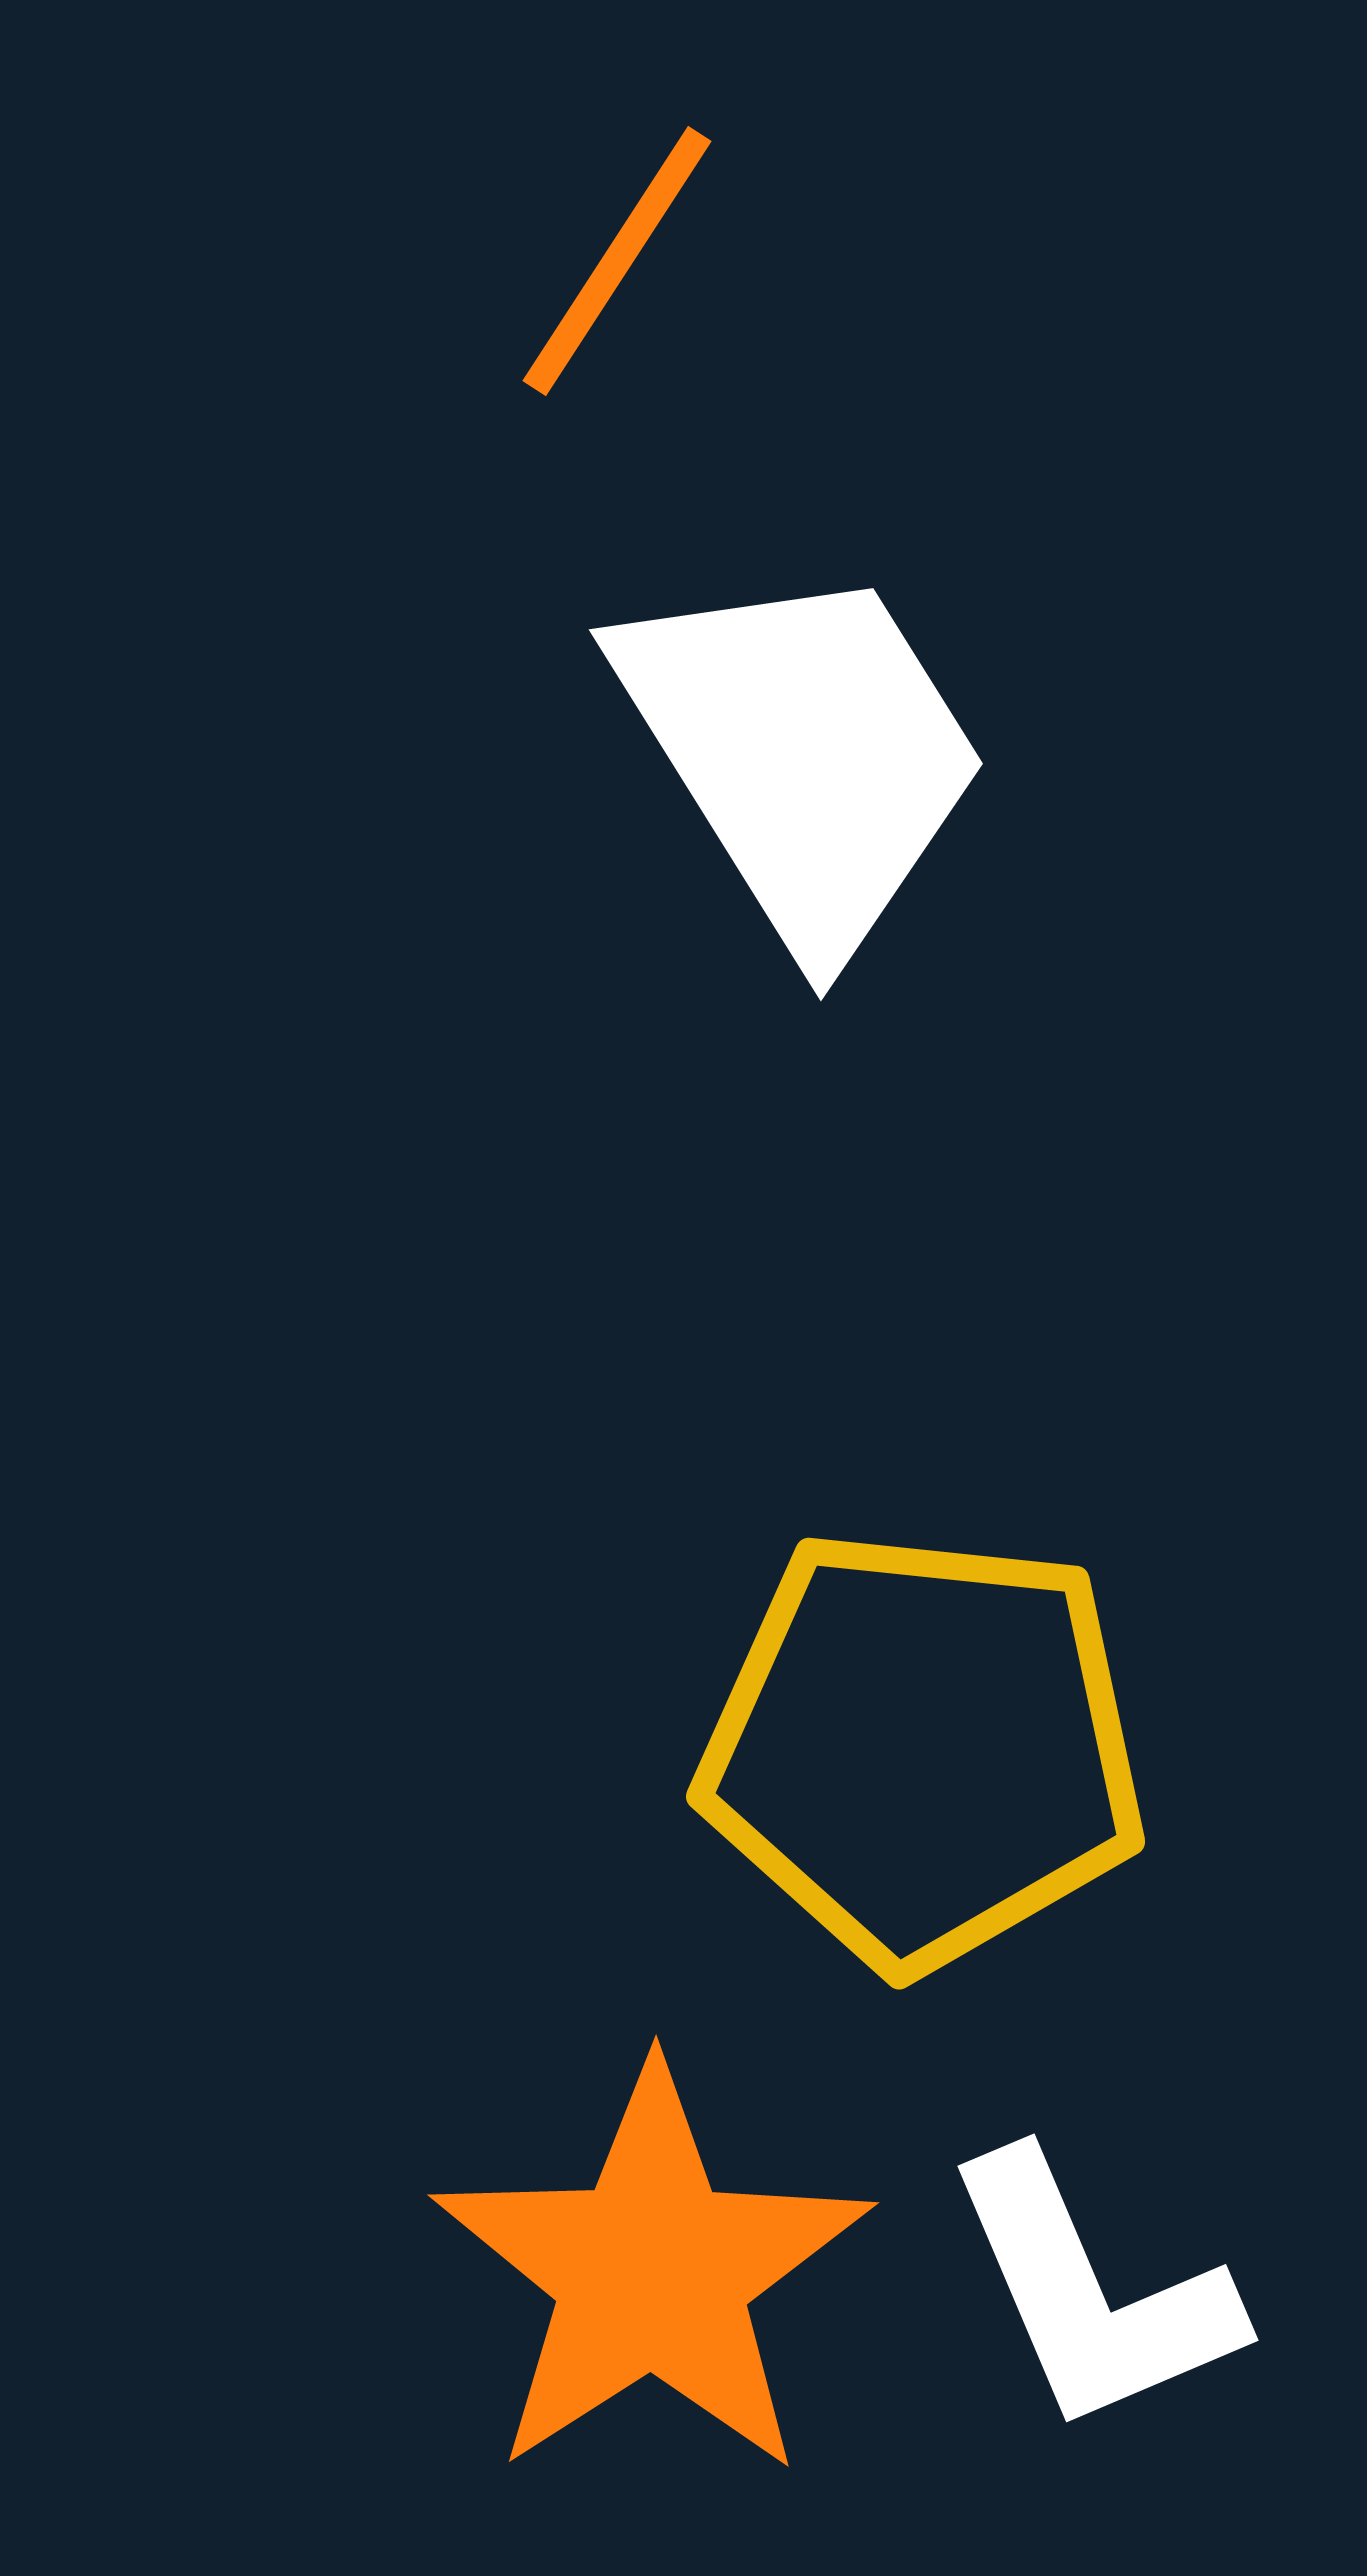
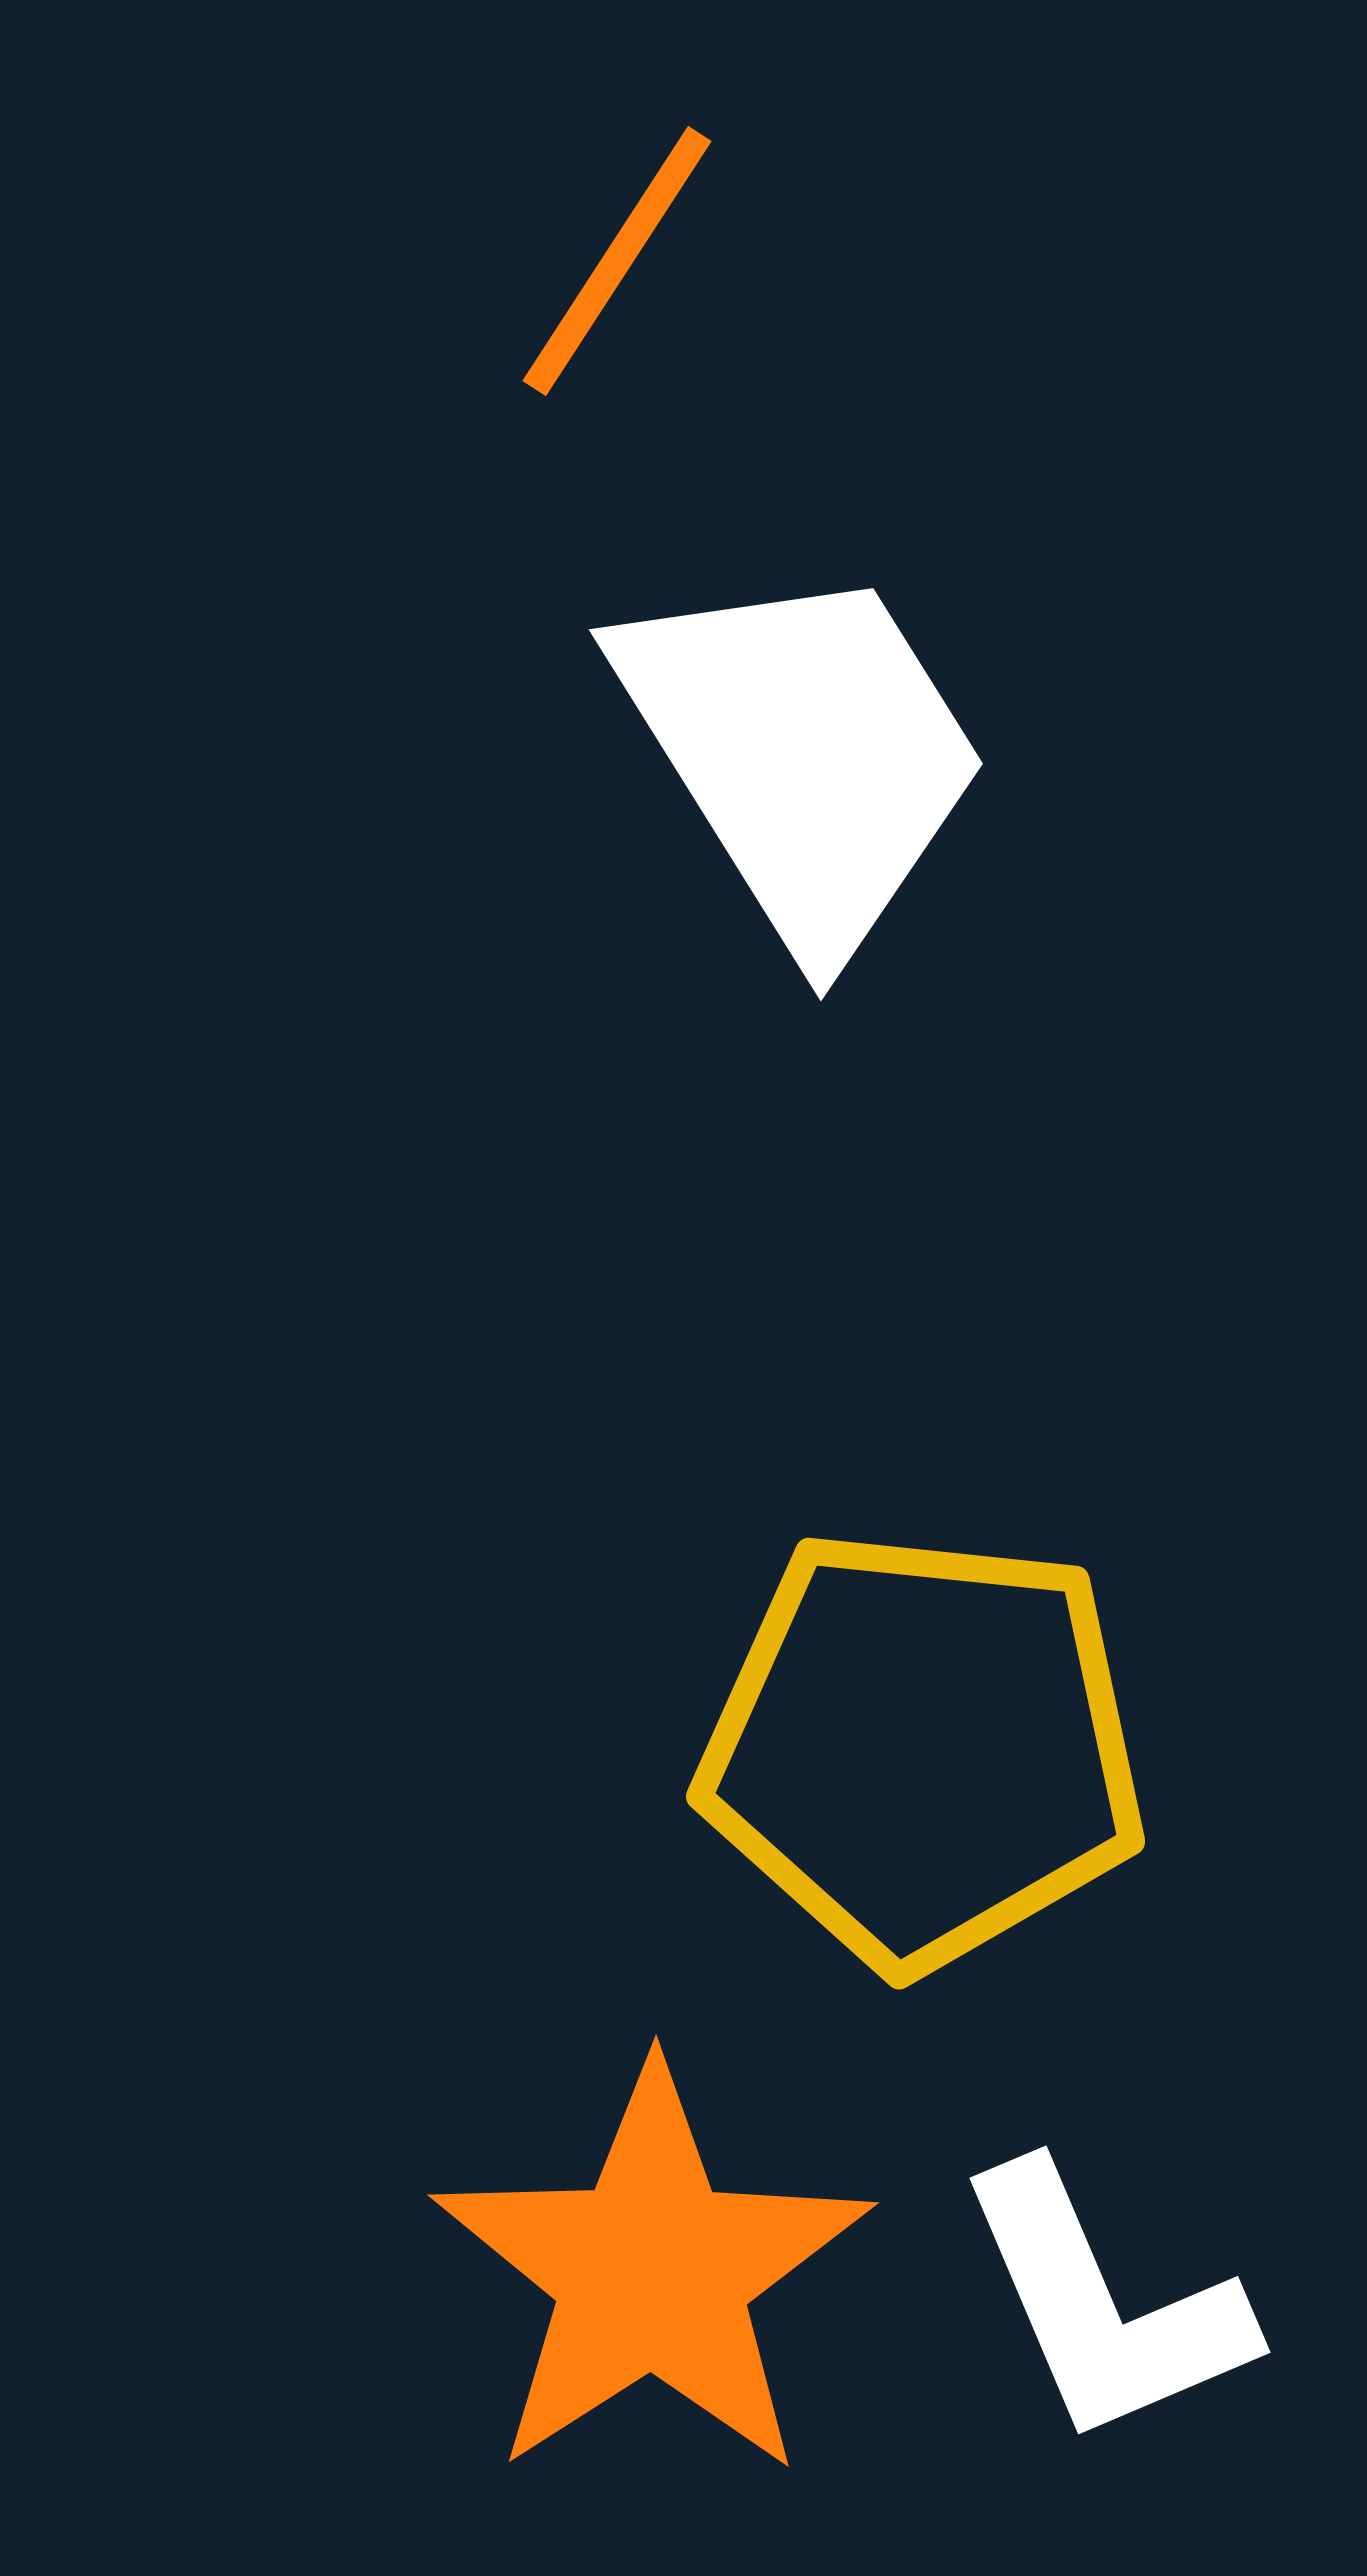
white L-shape: moved 12 px right, 12 px down
